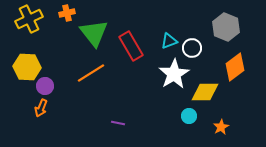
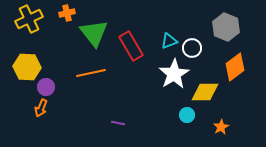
orange line: rotated 20 degrees clockwise
purple circle: moved 1 px right, 1 px down
cyan circle: moved 2 px left, 1 px up
